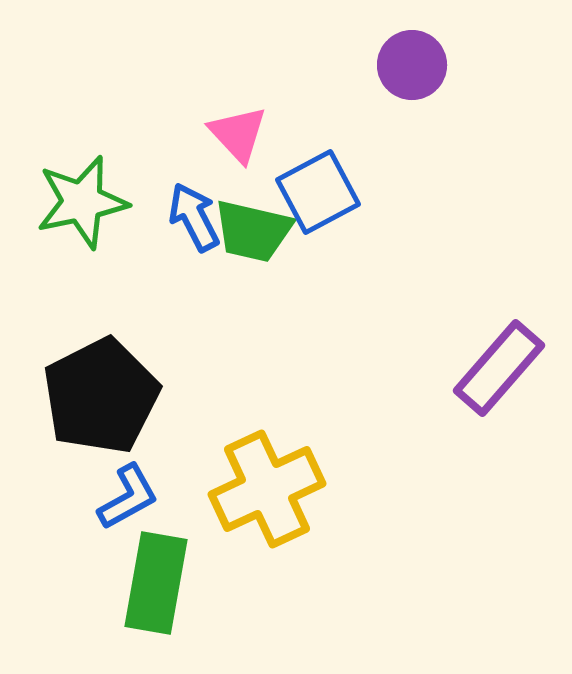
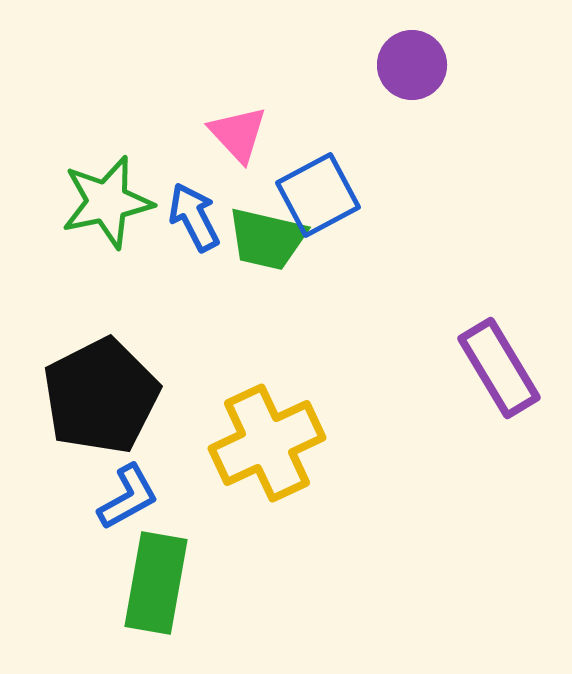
blue square: moved 3 px down
green star: moved 25 px right
green trapezoid: moved 14 px right, 8 px down
purple rectangle: rotated 72 degrees counterclockwise
yellow cross: moved 46 px up
